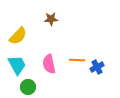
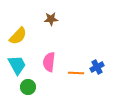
orange line: moved 1 px left, 13 px down
pink semicircle: moved 2 px up; rotated 18 degrees clockwise
